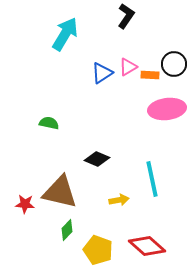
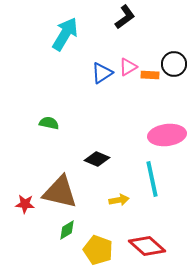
black L-shape: moved 1 px left, 1 px down; rotated 20 degrees clockwise
pink ellipse: moved 26 px down
green diamond: rotated 15 degrees clockwise
